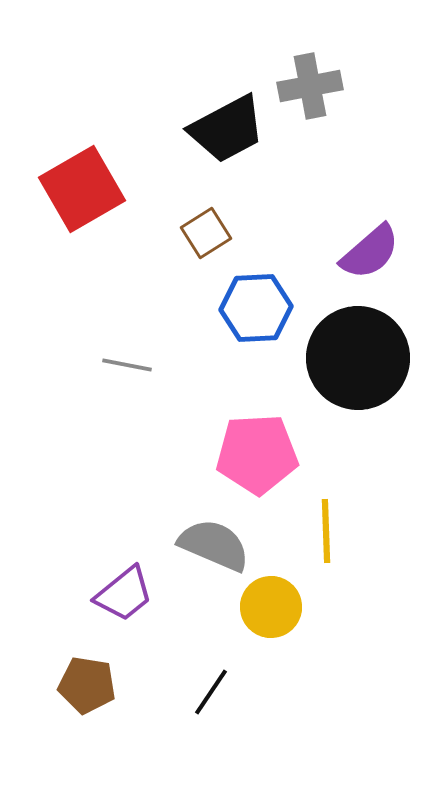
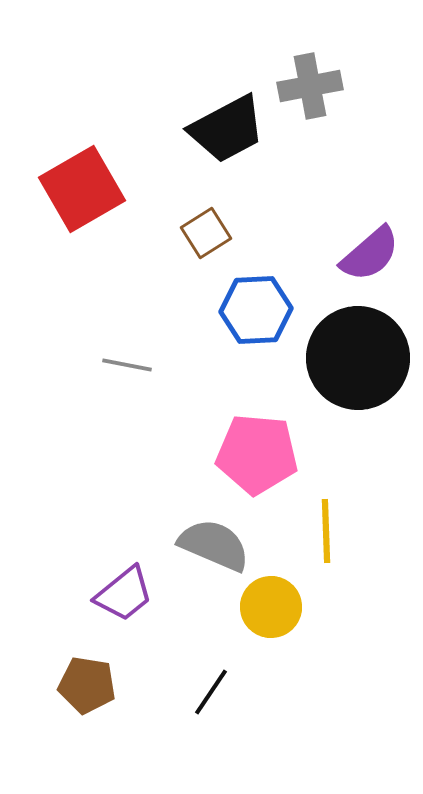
purple semicircle: moved 2 px down
blue hexagon: moved 2 px down
pink pentagon: rotated 8 degrees clockwise
